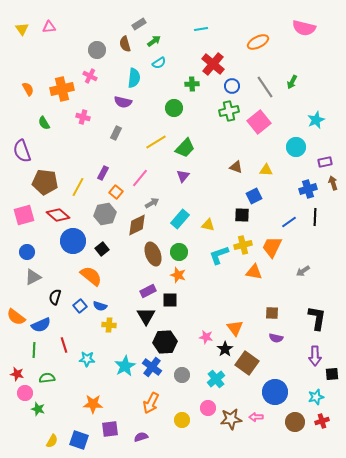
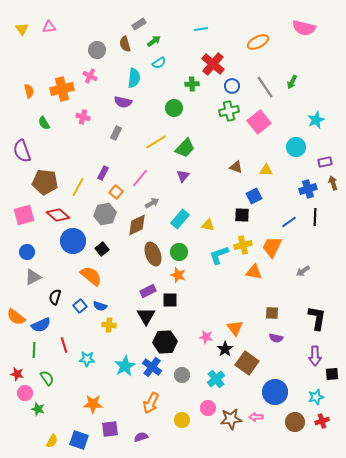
orange semicircle at (28, 89): moved 1 px right, 2 px down; rotated 16 degrees clockwise
green semicircle at (47, 378): rotated 63 degrees clockwise
